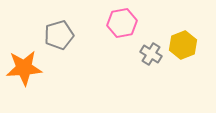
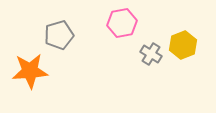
orange star: moved 6 px right, 3 px down
